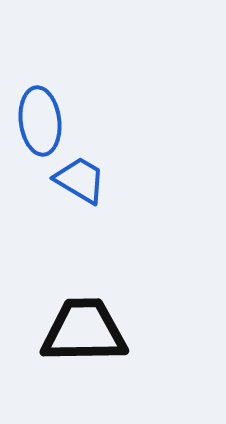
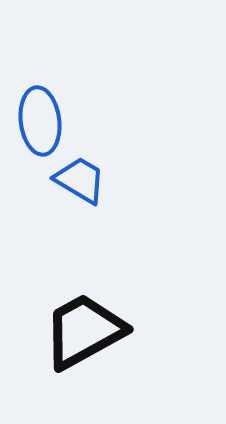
black trapezoid: rotated 28 degrees counterclockwise
